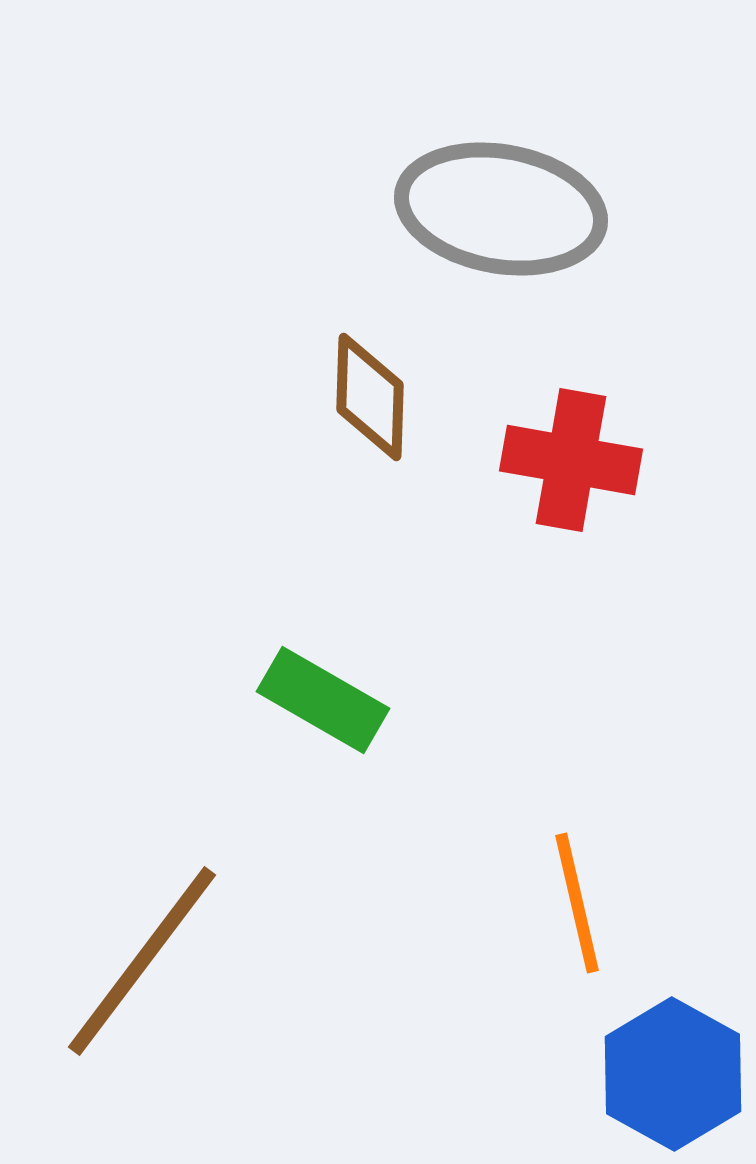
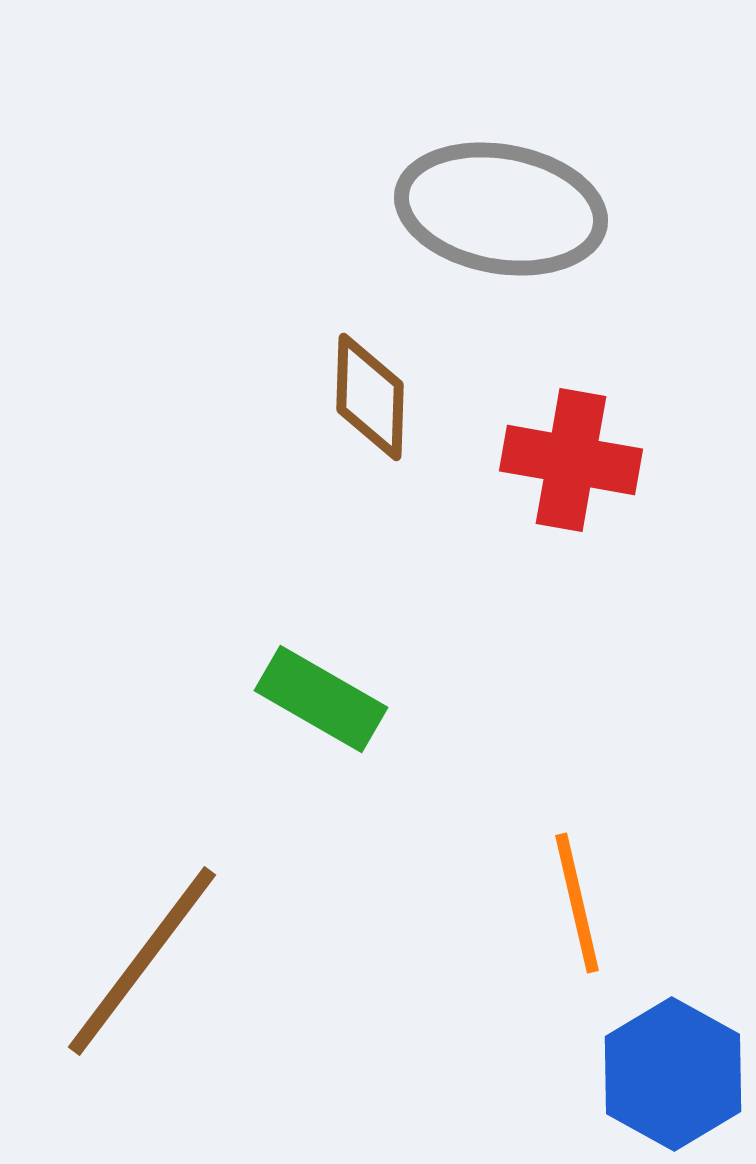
green rectangle: moved 2 px left, 1 px up
